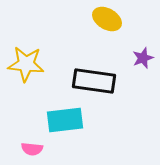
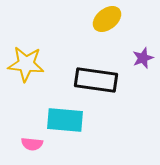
yellow ellipse: rotated 68 degrees counterclockwise
black rectangle: moved 2 px right, 1 px up
cyan rectangle: rotated 12 degrees clockwise
pink semicircle: moved 5 px up
